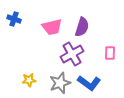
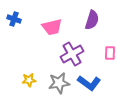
purple semicircle: moved 10 px right, 7 px up
gray star: moved 1 px left; rotated 10 degrees clockwise
